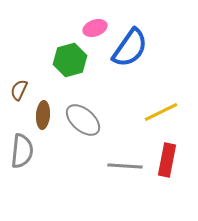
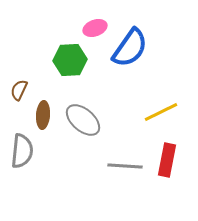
green hexagon: rotated 12 degrees clockwise
